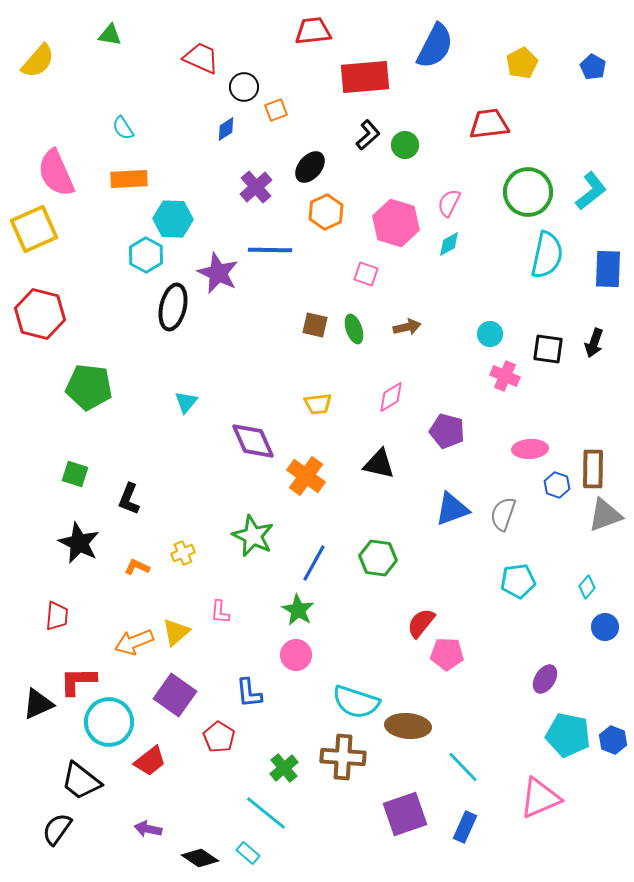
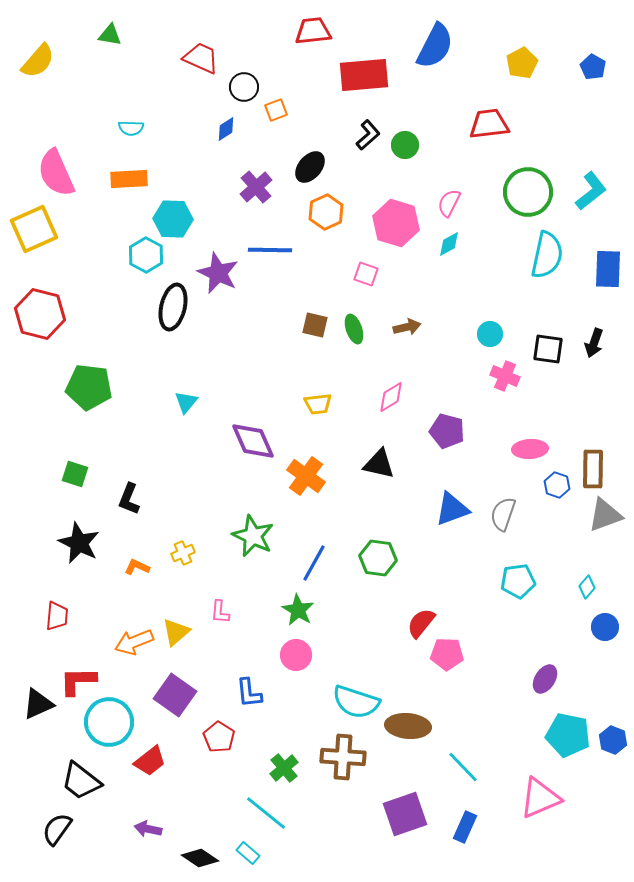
red rectangle at (365, 77): moved 1 px left, 2 px up
cyan semicircle at (123, 128): moved 8 px right; rotated 55 degrees counterclockwise
